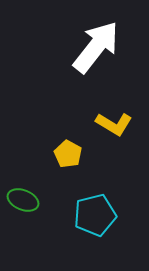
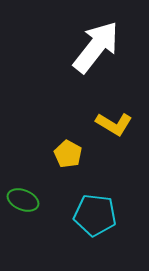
cyan pentagon: rotated 21 degrees clockwise
